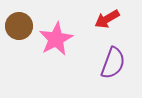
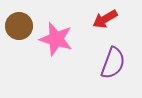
red arrow: moved 2 px left
pink star: rotated 28 degrees counterclockwise
